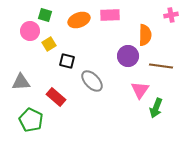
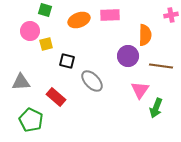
green square: moved 5 px up
yellow square: moved 3 px left; rotated 16 degrees clockwise
